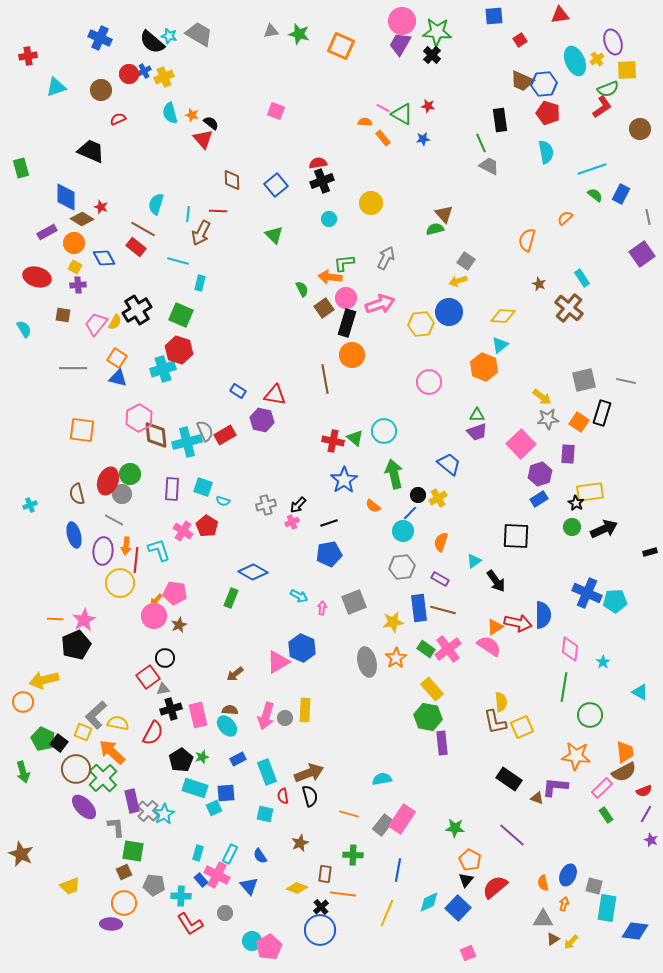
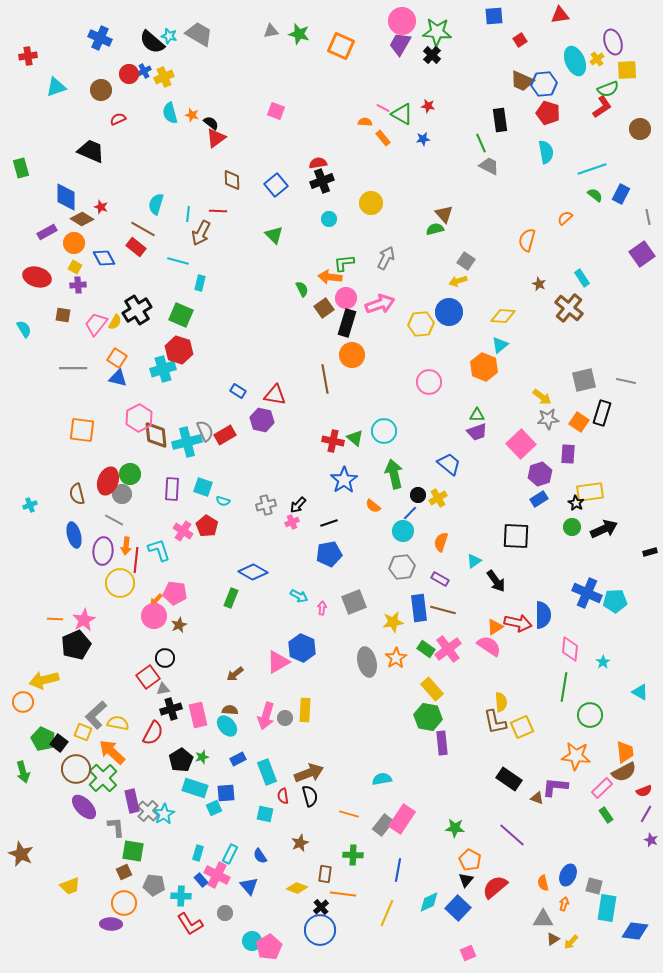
red triangle at (203, 139): moved 13 px right, 1 px up; rotated 35 degrees clockwise
